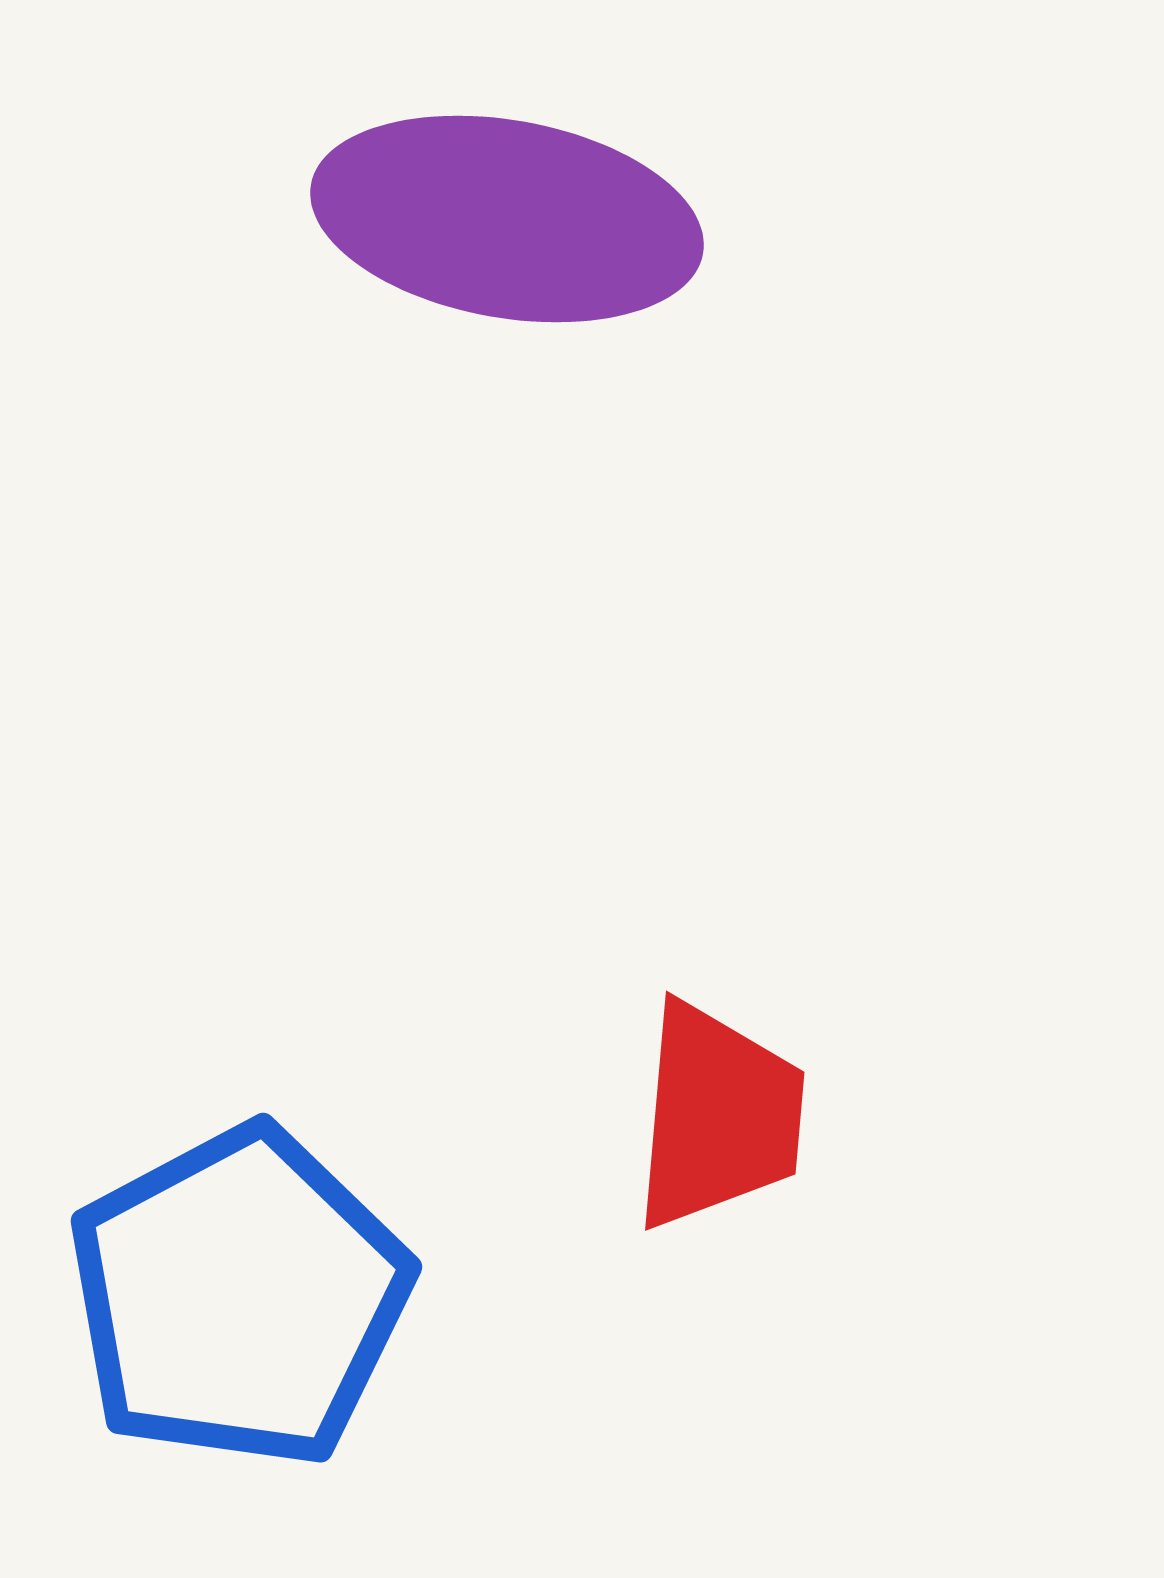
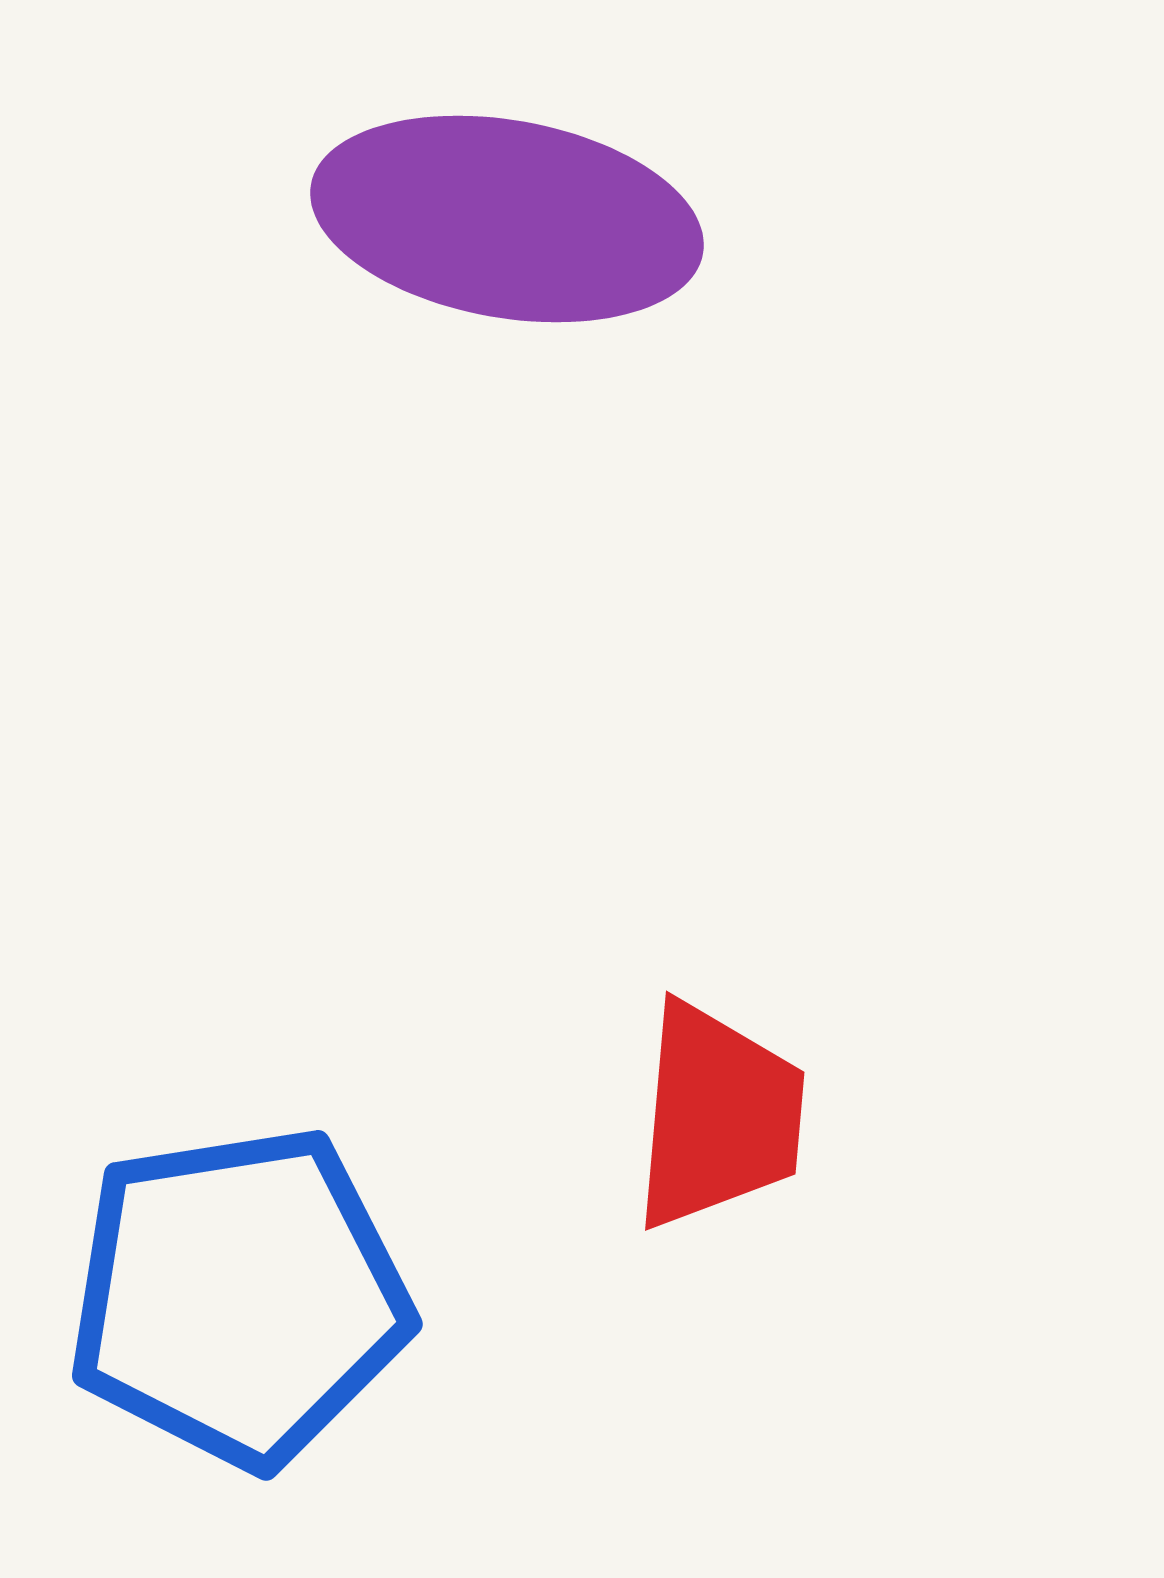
blue pentagon: rotated 19 degrees clockwise
